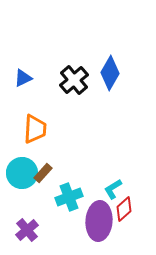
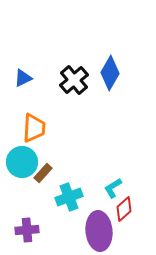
orange trapezoid: moved 1 px left, 1 px up
cyan circle: moved 11 px up
cyan L-shape: moved 1 px up
purple ellipse: moved 10 px down; rotated 9 degrees counterclockwise
purple cross: rotated 35 degrees clockwise
